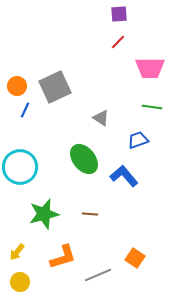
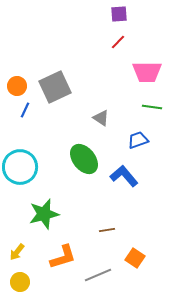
pink trapezoid: moved 3 px left, 4 px down
brown line: moved 17 px right, 16 px down; rotated 14 degrees counterclockwise
